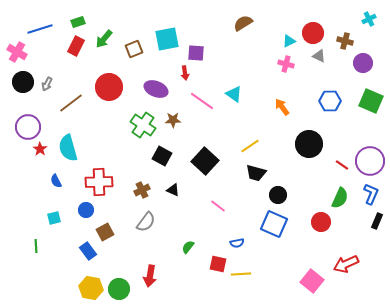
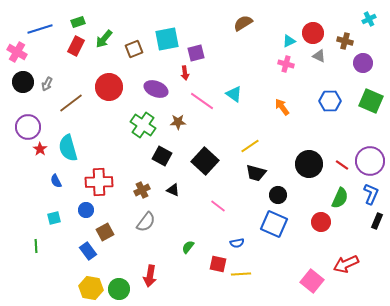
purple square at (196, 53): rotated 18 degrees counterclockwise
brown star at (173, 120): moved 5 px right, 2 px down
black circle at (309, 144): moved 20 px down
